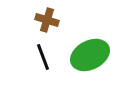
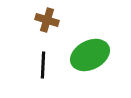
black line: moved 8 px down; rotated 24 degrees clockwise
